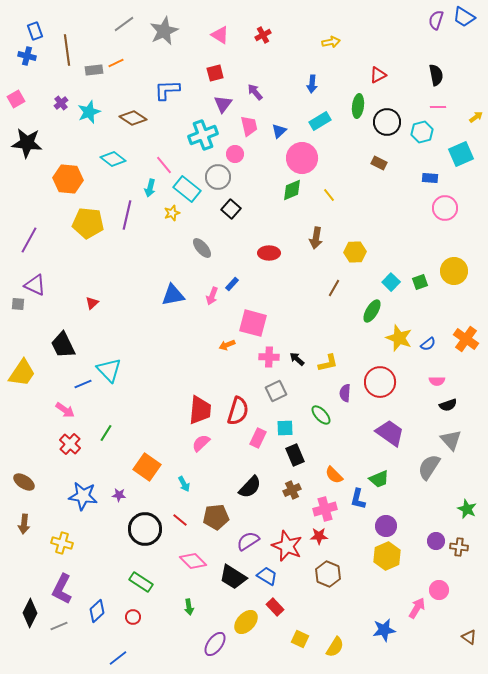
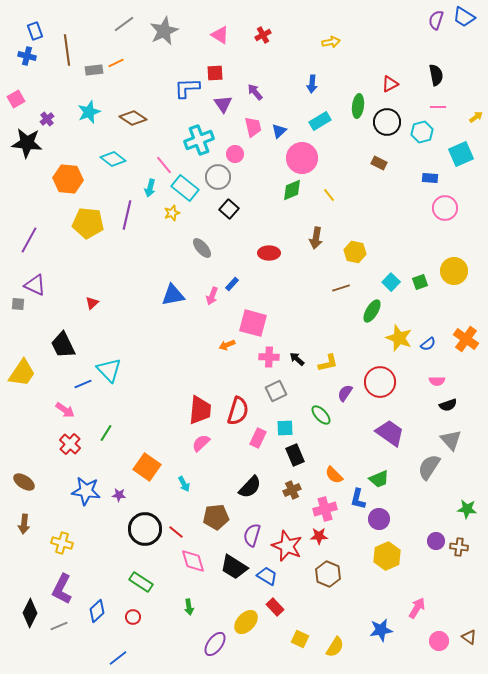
red square at (215, 73): rotated 12 degrees clockwise
red triangle at (378, 75): moved 12 px right, 9 px down
blue L-shape at (167, 90): moved 20 px right, 2 px up
purple cross at (61, 103): moved 14 px left, 16 px down
purple triangle at (223, 104): rotated 12 degrees counterclockwise
pink trapezoid at (249, 126): moved 4 px right, 1 px down
cyan cross at (203, 135): moved 4 px left, 5 px down
cyan rectangle at (187, 189): moved 2 px left, 1 px up
black square at (231, 209): moved 2 px left
yellow hexagon at (355, 252): rotated 15 degrees clockwise
brown line at (334, 288): moved 7 px right; rotated 42 degrees clockwise
purple semicircle at (345, 393): rotated 30 degrees clockwise
blue star at (83, 496): moved 3 px right, 5 px up
green star at (467, 509): rotated 18 degrees counterclockwise
red line at (180, 520): moved 4 px left, 12 px down
purple circle at (386, 526): moved 7 px left, 7 px up
purple semicircle at (248, 541): moved 4 px right, 6 px up; rotated 40 degrees counterclockwise
pink diamond at (193, 561): rotated 28 degrees clockwise
black trapezoid at (233, 577): moved 1 px right, 10 px up
pink circle at (439, 590): moved 51 px down
blue star at (384, 630): moved 3 px left
